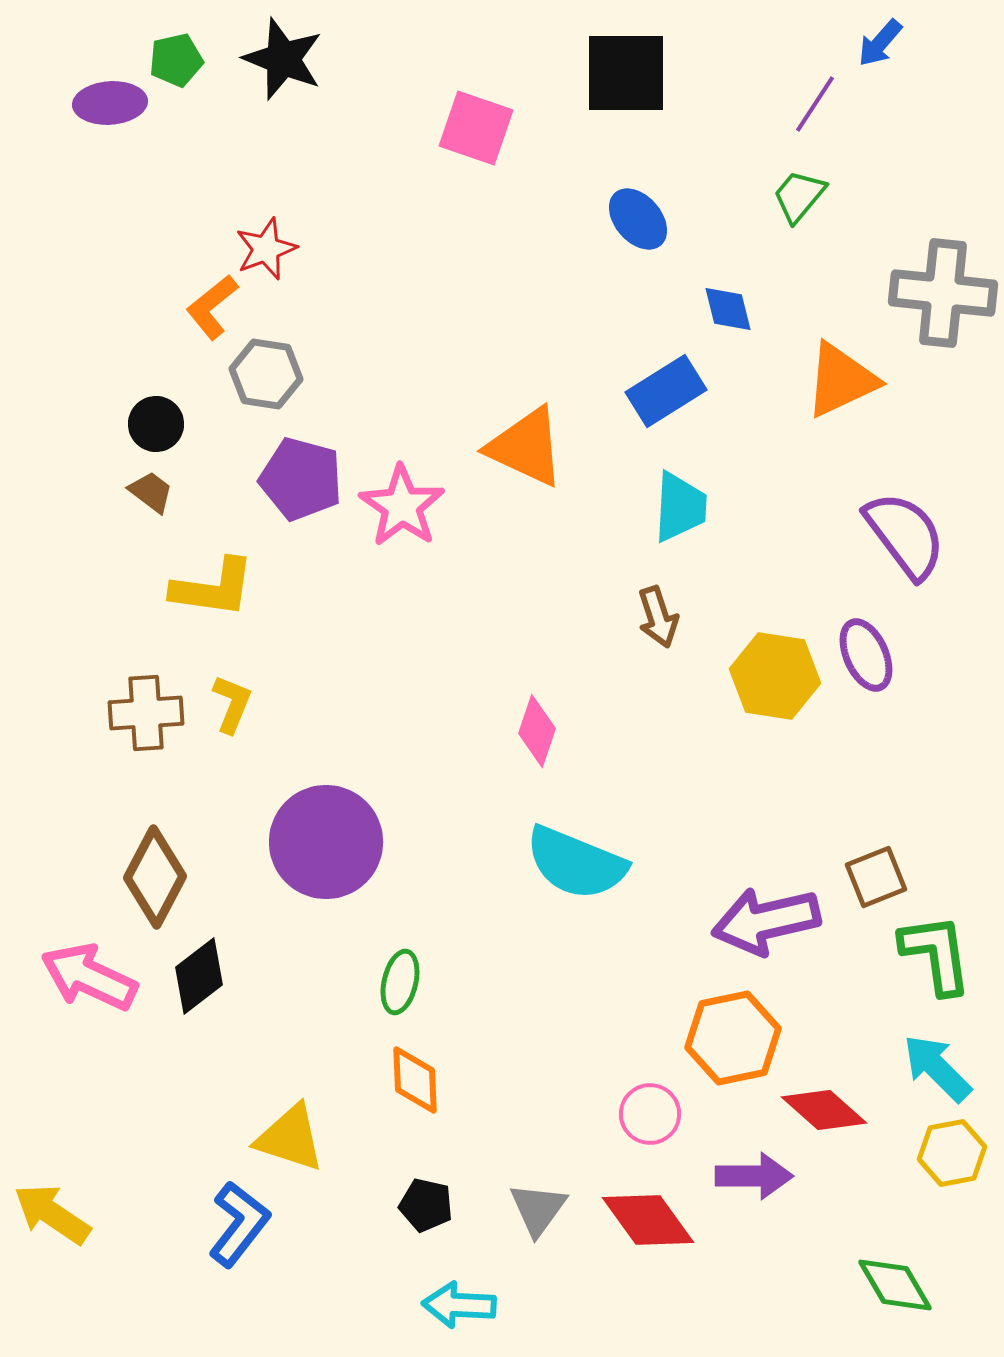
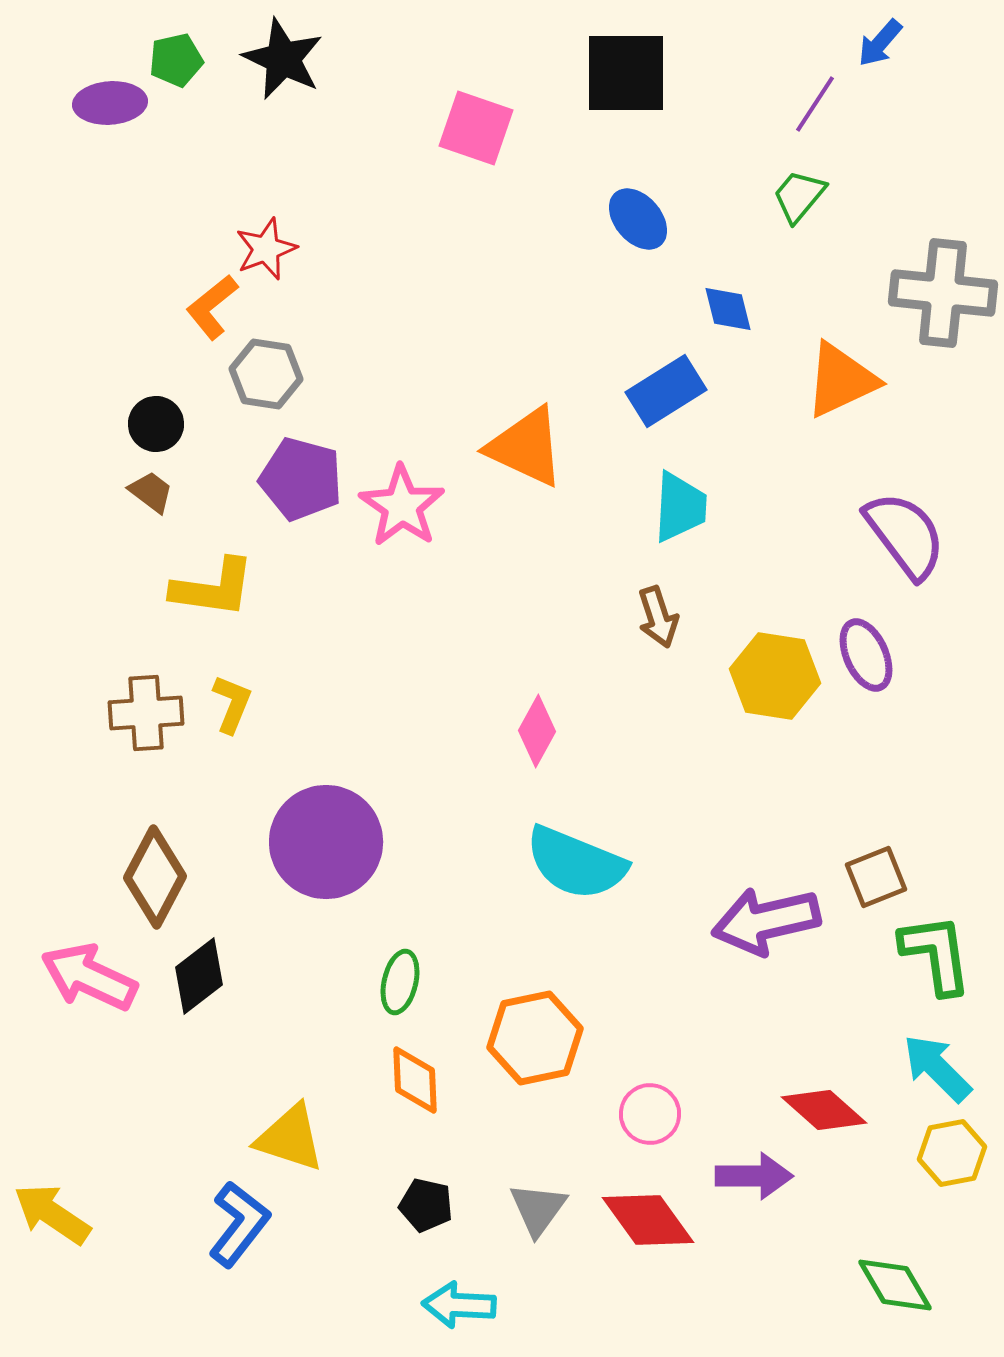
black star at (283, 59): rotated 4 degrees clockwise
pink diamond at (537, 731): rotated 10 degrees clockwise
orange hexagon at (733, 1038): moved 198 px left
